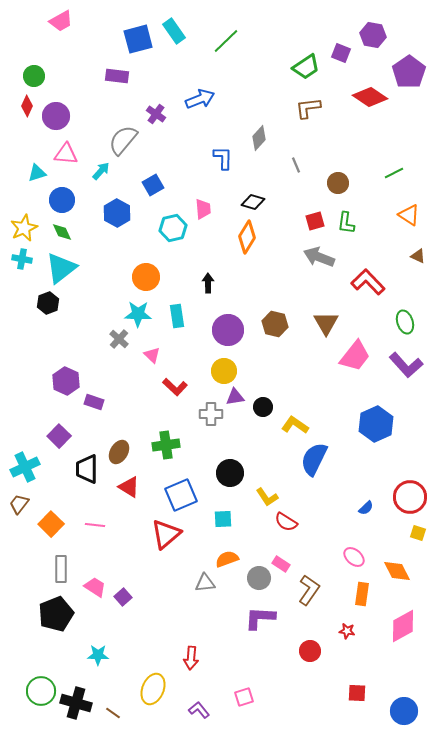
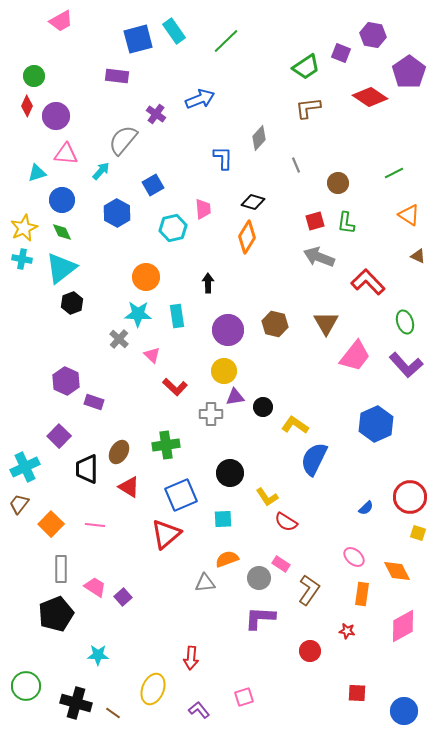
black hexagon at (48, 303): moved 24 px right
green circle at (41, 691): moved 15 px left, 5 px up
